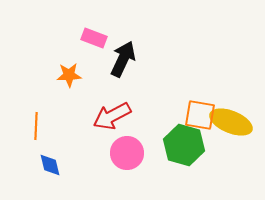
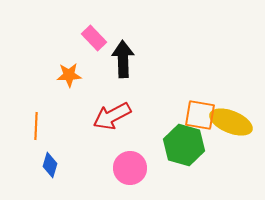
pink rectangle: rotated 25 degrees clockwise
black arrow: rotated 27 degrees counterclockwise
pink circle: moved 3 px right, 15 px down
blue diamond: rotated 30 degrees clockwise
